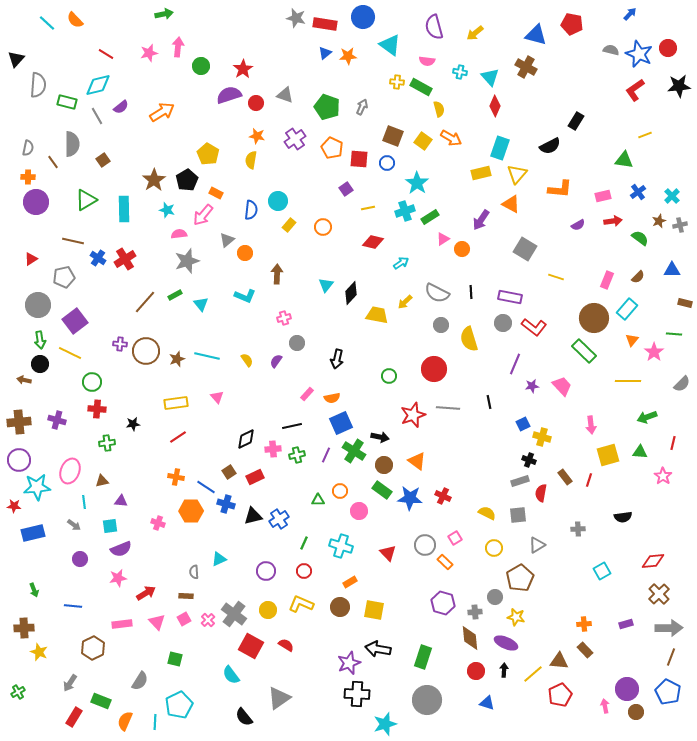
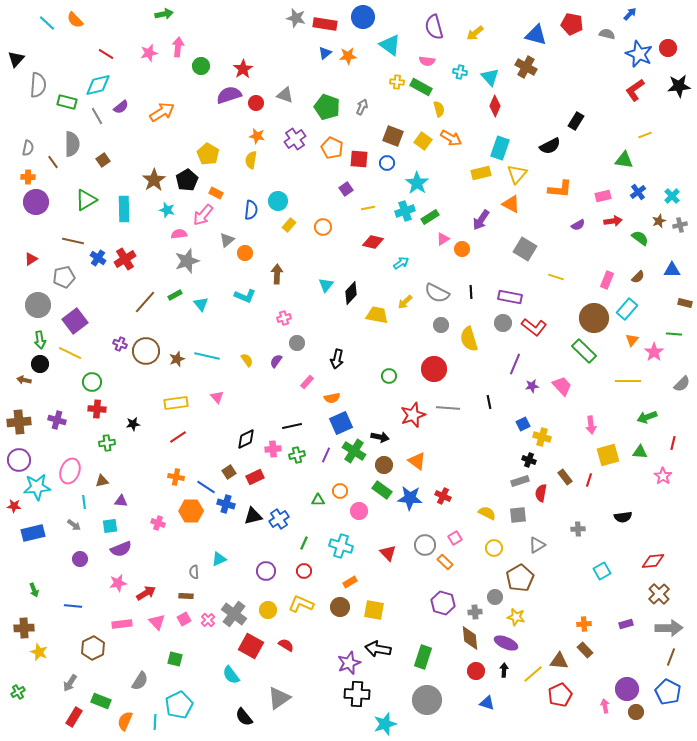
gray semicircle at (611, 50): moved 4 px left, 16 px up
purple cross at (120, 344): rotated 16 degrees clockwise
pink rectangle at (307, 394): moved 12 px up
pink star at (118, 578): moved 5 px down
